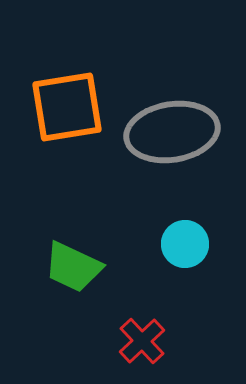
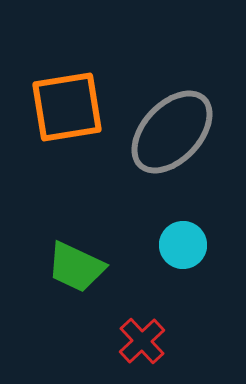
gray ellipse: rotated 38 degrees counterclockwise
cyan circle: moved 2 px left, 1 px down
green trapezoid: moved 3 px right
